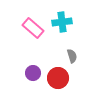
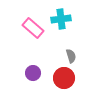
cyan cross: moved 1 px left, 3 px up
gray semicircle: moved 1 px left
red circle: moved 6 px right
